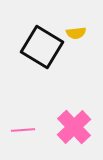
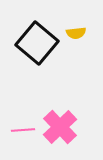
black square: moved 5 px left, 4 px up; rotated 9 degrees clockwise
pink cross: moved 14 px left
